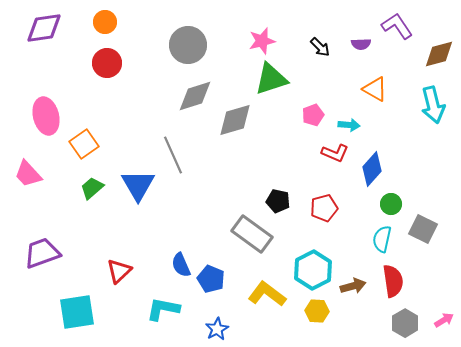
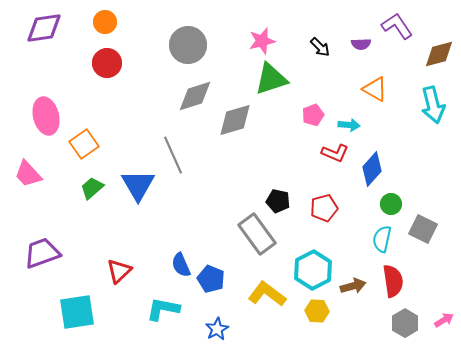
gray rectangle at (252, 234): moved 5 px right; rotated 18 degrees clockwise
